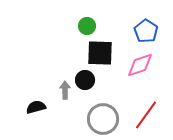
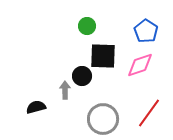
black square: moved 3 px right, 3 px down
black circle: moved 3 px left, 4 px up
red line: moved 3 px right, 2 px up
